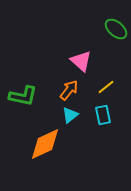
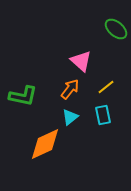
orange arrow: moved 1 px right, 1 px up
cyan triangle: moved 2 px down
